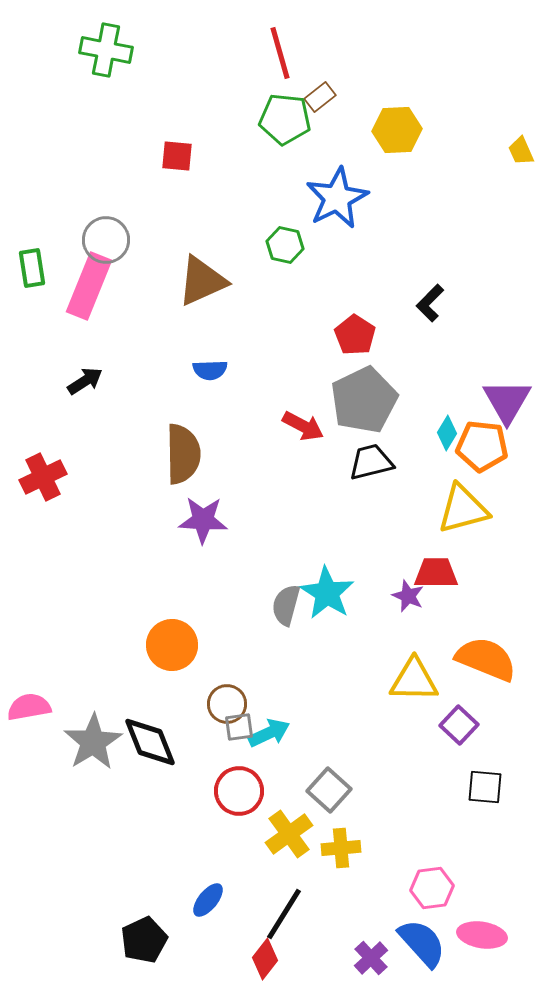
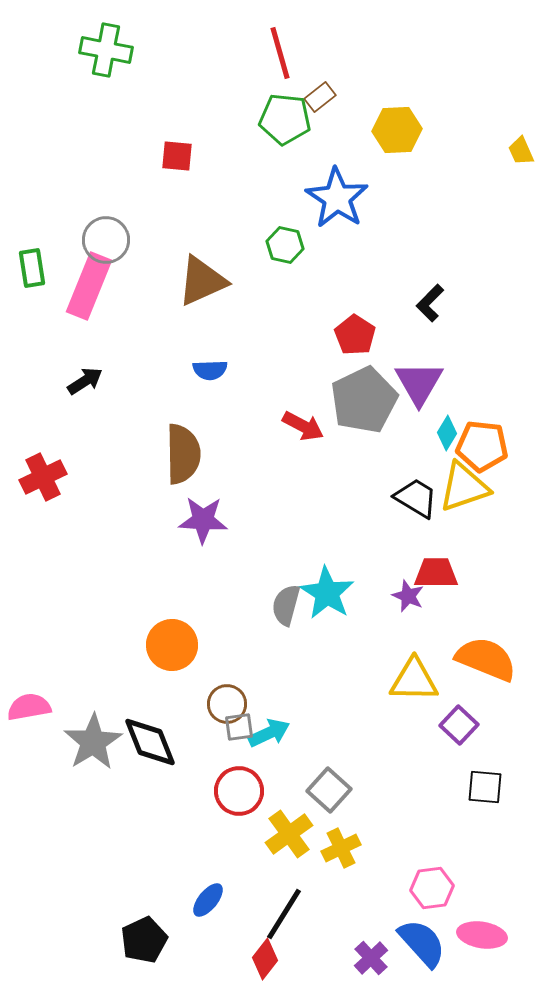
blue star at (337, 198): rotated 12 degrees counterclockwise
purple triangle at (507, 401): moved 88 px left, 18 px up
black trapezoid at (371, 462): moved 45 px right, 36 px down; rotated 45 degrees clockwise
yellow triangle at (463, 509): moved 1 px right, 22 px up; rotated 4 degrees counterclockwise
yellow cross at (341, 848): rotated 21 degrees counterclockwise
